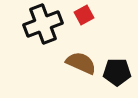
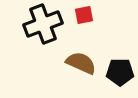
red square: rotated 18 degrees clockwise
black pentagon: moved 3 px right
